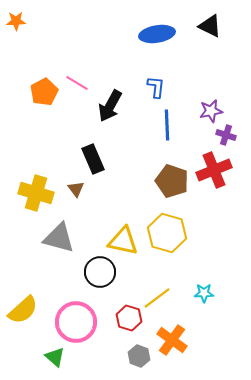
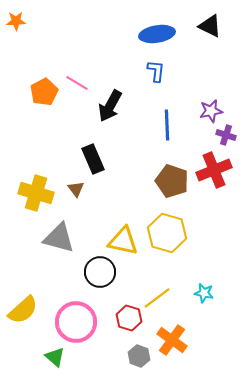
blue L-shape: moved 16 px up
cyan star: rotated 12 degrees clockwise
